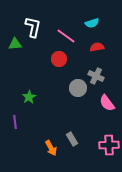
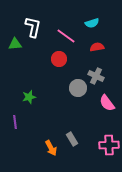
green star: rotated 16 degrees clockwise
